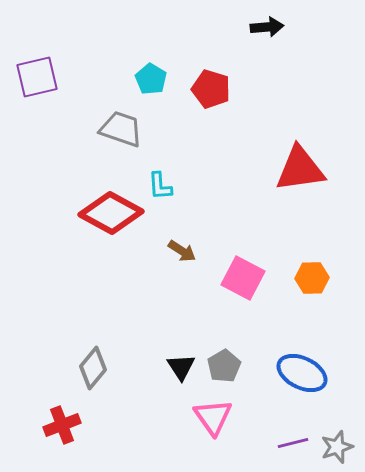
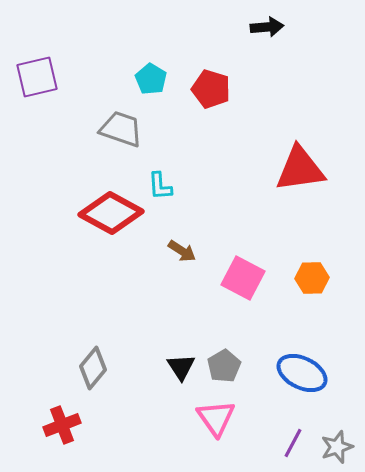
pink triangle: moved 3 px right, 1 px down
purple line: rotated 48 degrees counterclockwise
